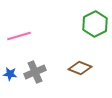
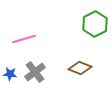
pink line: moved 5 px right, 3 px down
gray cross: rotated 15 degrees counterclockwise
